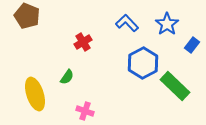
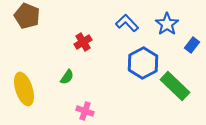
yellow ellipse: moved 11 px left, 5 px up
